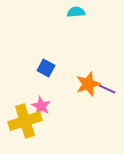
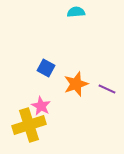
orange star: moved 12 px left
yellow cross: moved 4 px right, 4 px down
